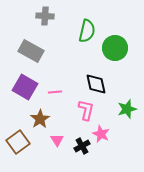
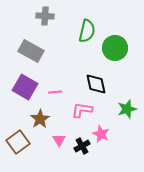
pink L-shape: moved 4 px left; rotated 95 degrees counterclockwise
pink triangle: moved 2 px right
